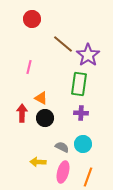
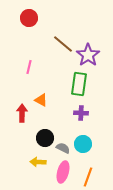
red circle: moved 3 px left, 1 px up
orange triangle: moved 2 px down
black circle: moved 20 px down
gray semicircle: moved 1 px right, 1 px down
